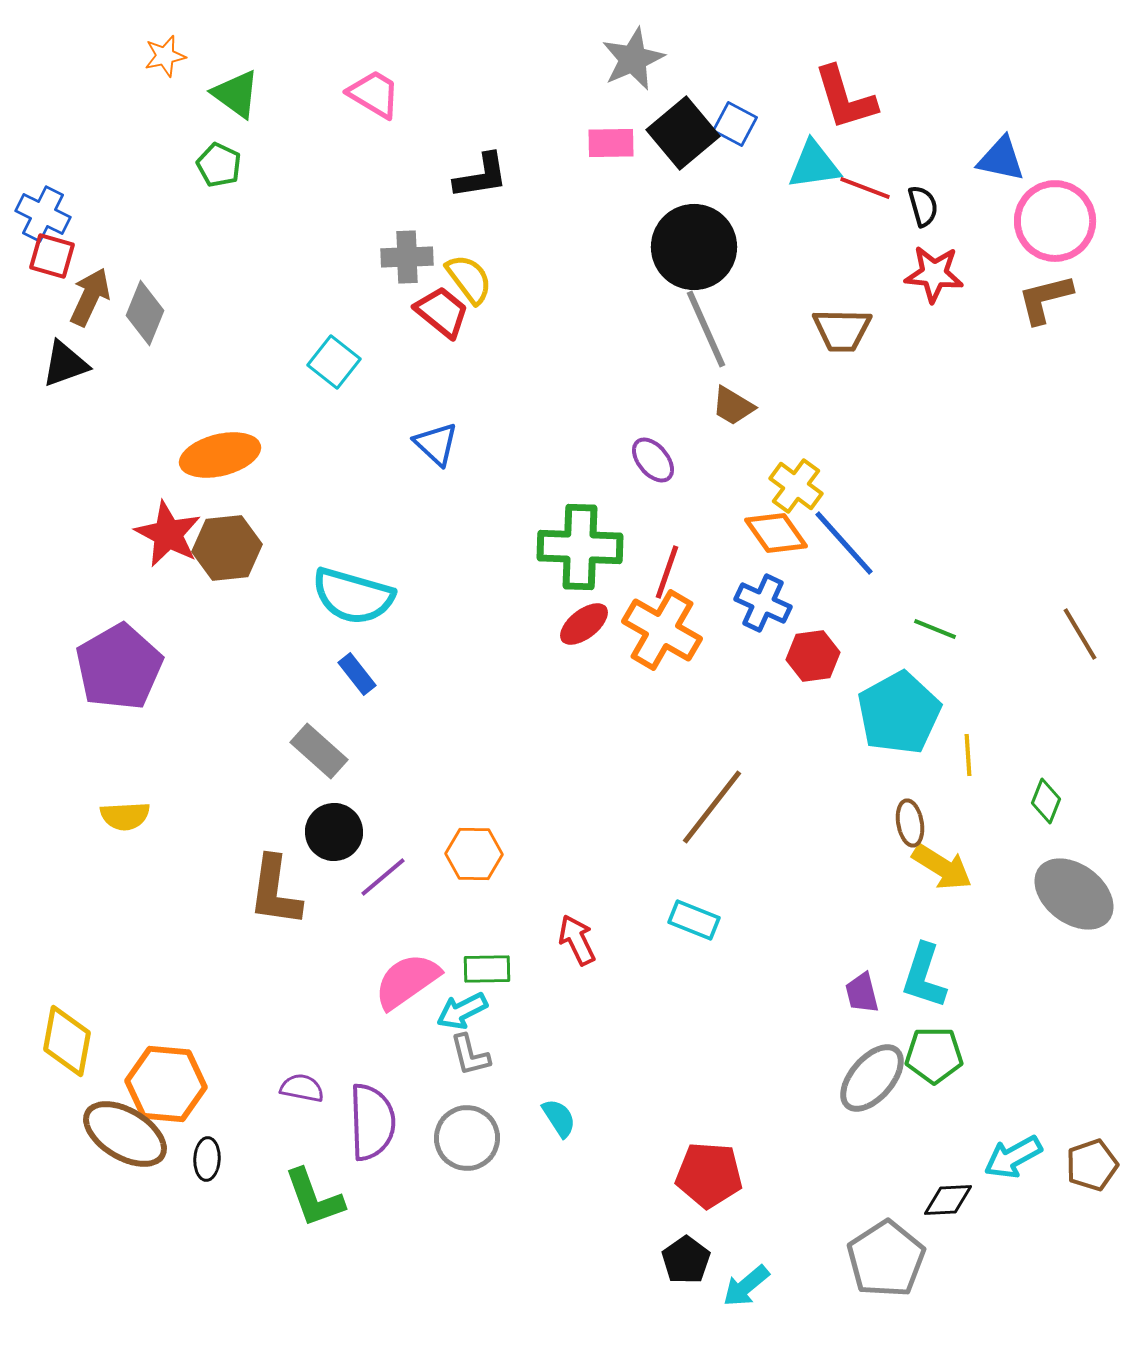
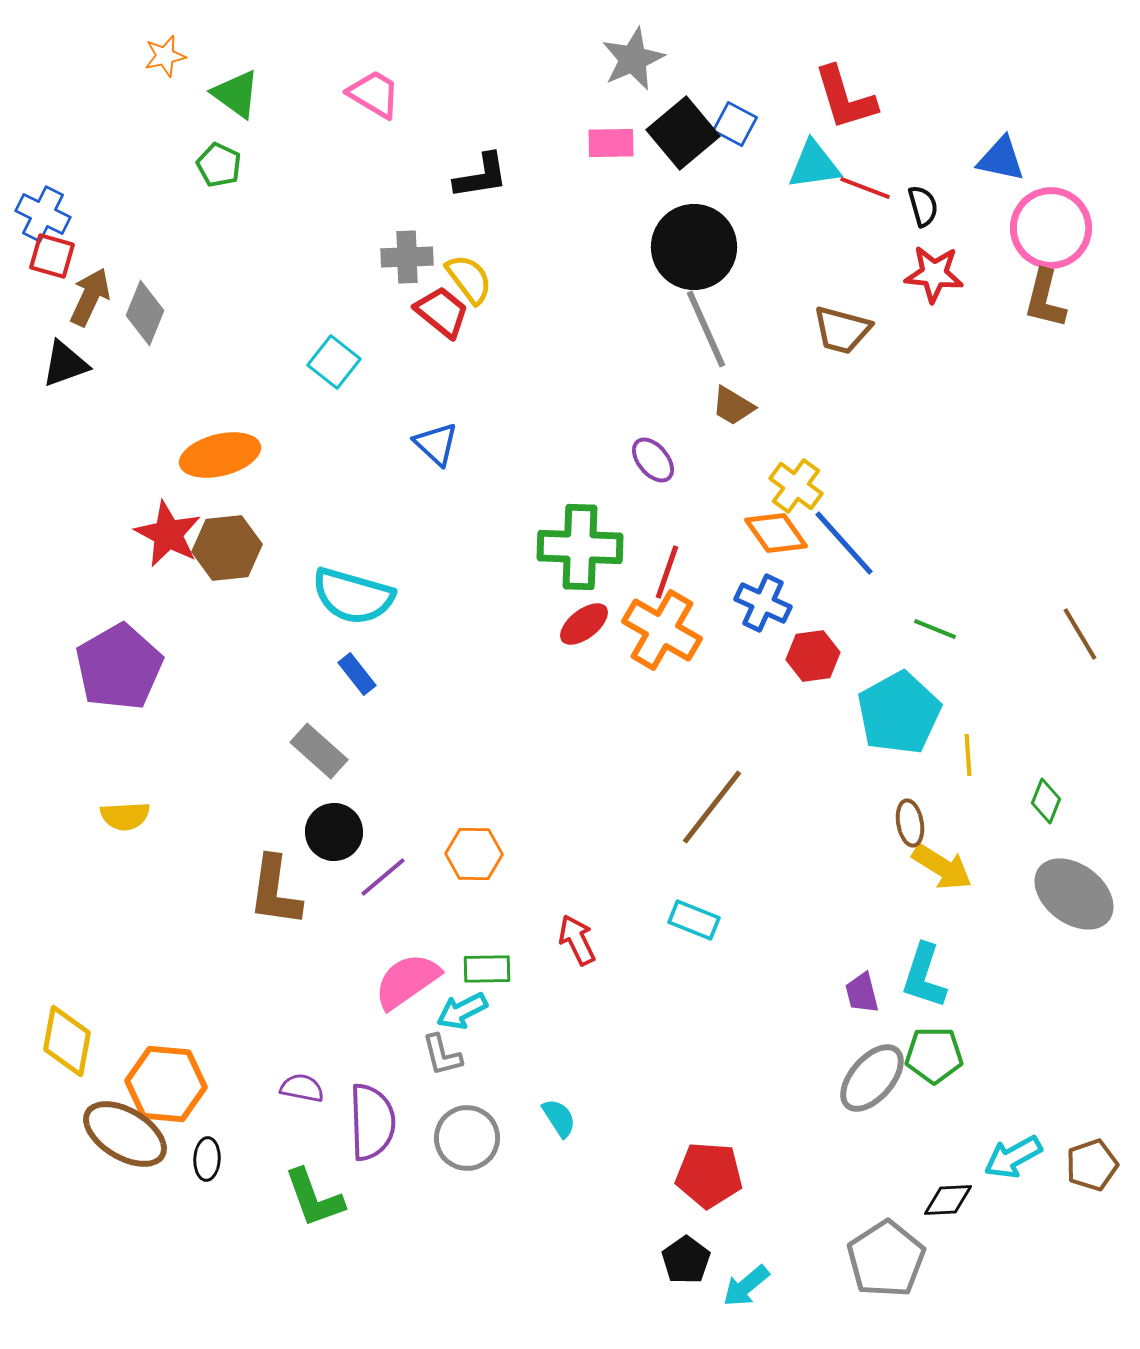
pink circle at (1055, 221): moved 4 px left, 7 px down
brown L-shape at (1045, 299): rotated 62 degrees counterclockwise
brown trapezoid at (842, 330): rotated 14 degrees clockwise
gray L-shape at (470, 1055): moved 28 px left
